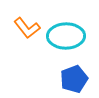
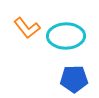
blue pentagon: rotated 20 degrees clockwise
